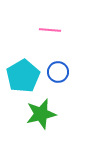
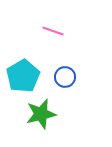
pink line: moved 3 px right, 1 px down; rotated 15 degrees clockwise
blue circle: moved 7 px right, 5 px down
